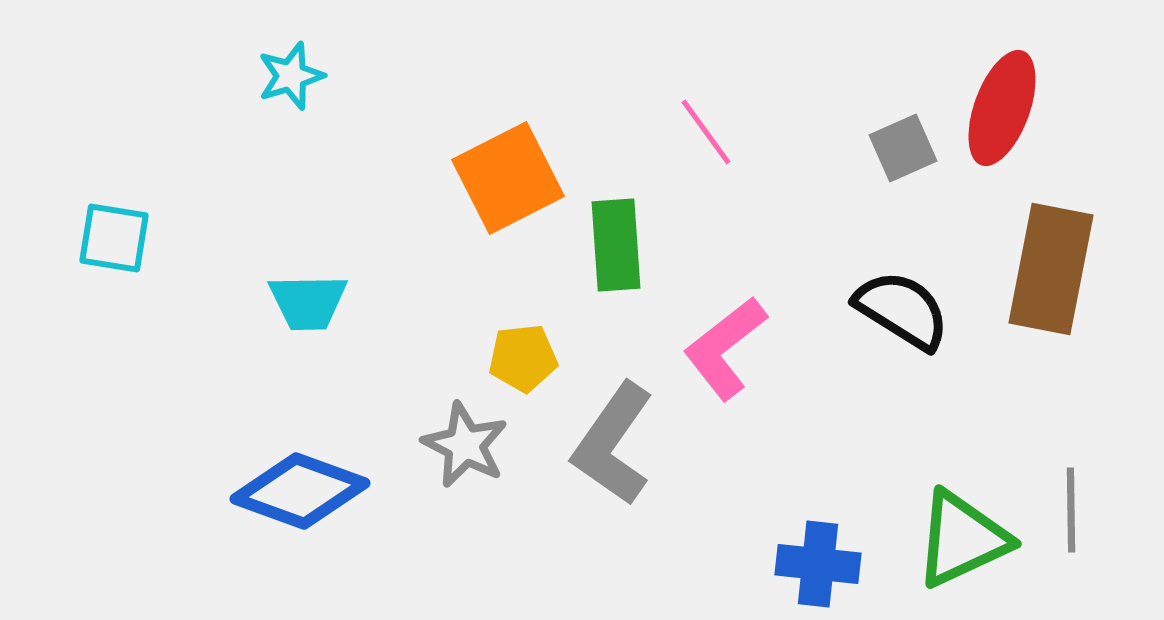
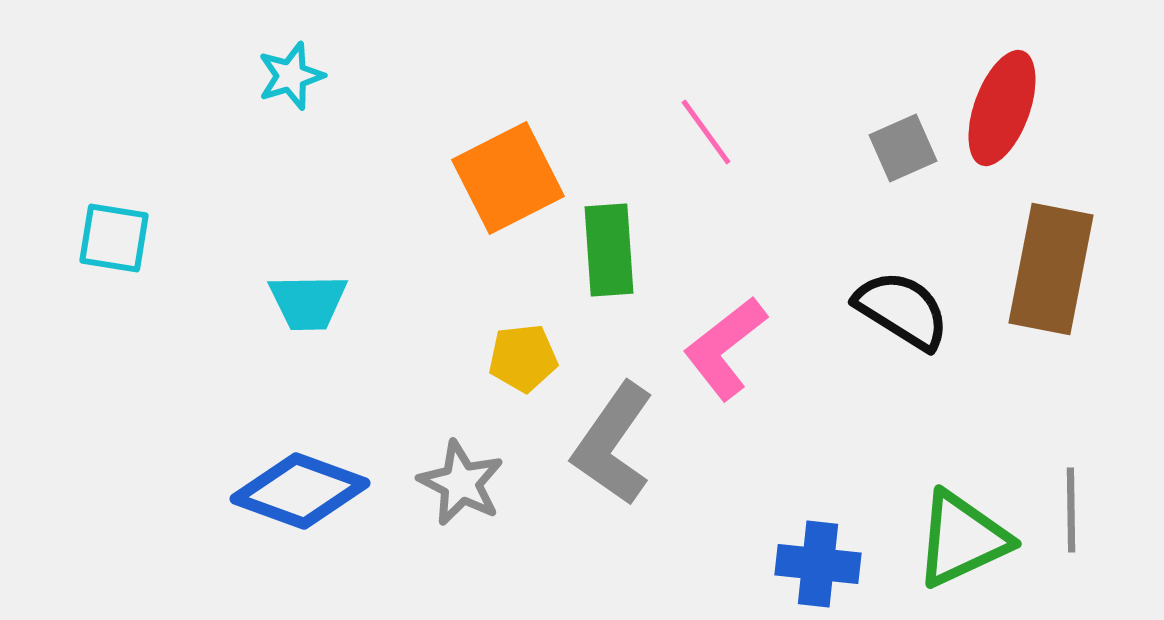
green rectangle: moved 7 px left, 5 px down
gray star: moved 4 px left, 38 px down
